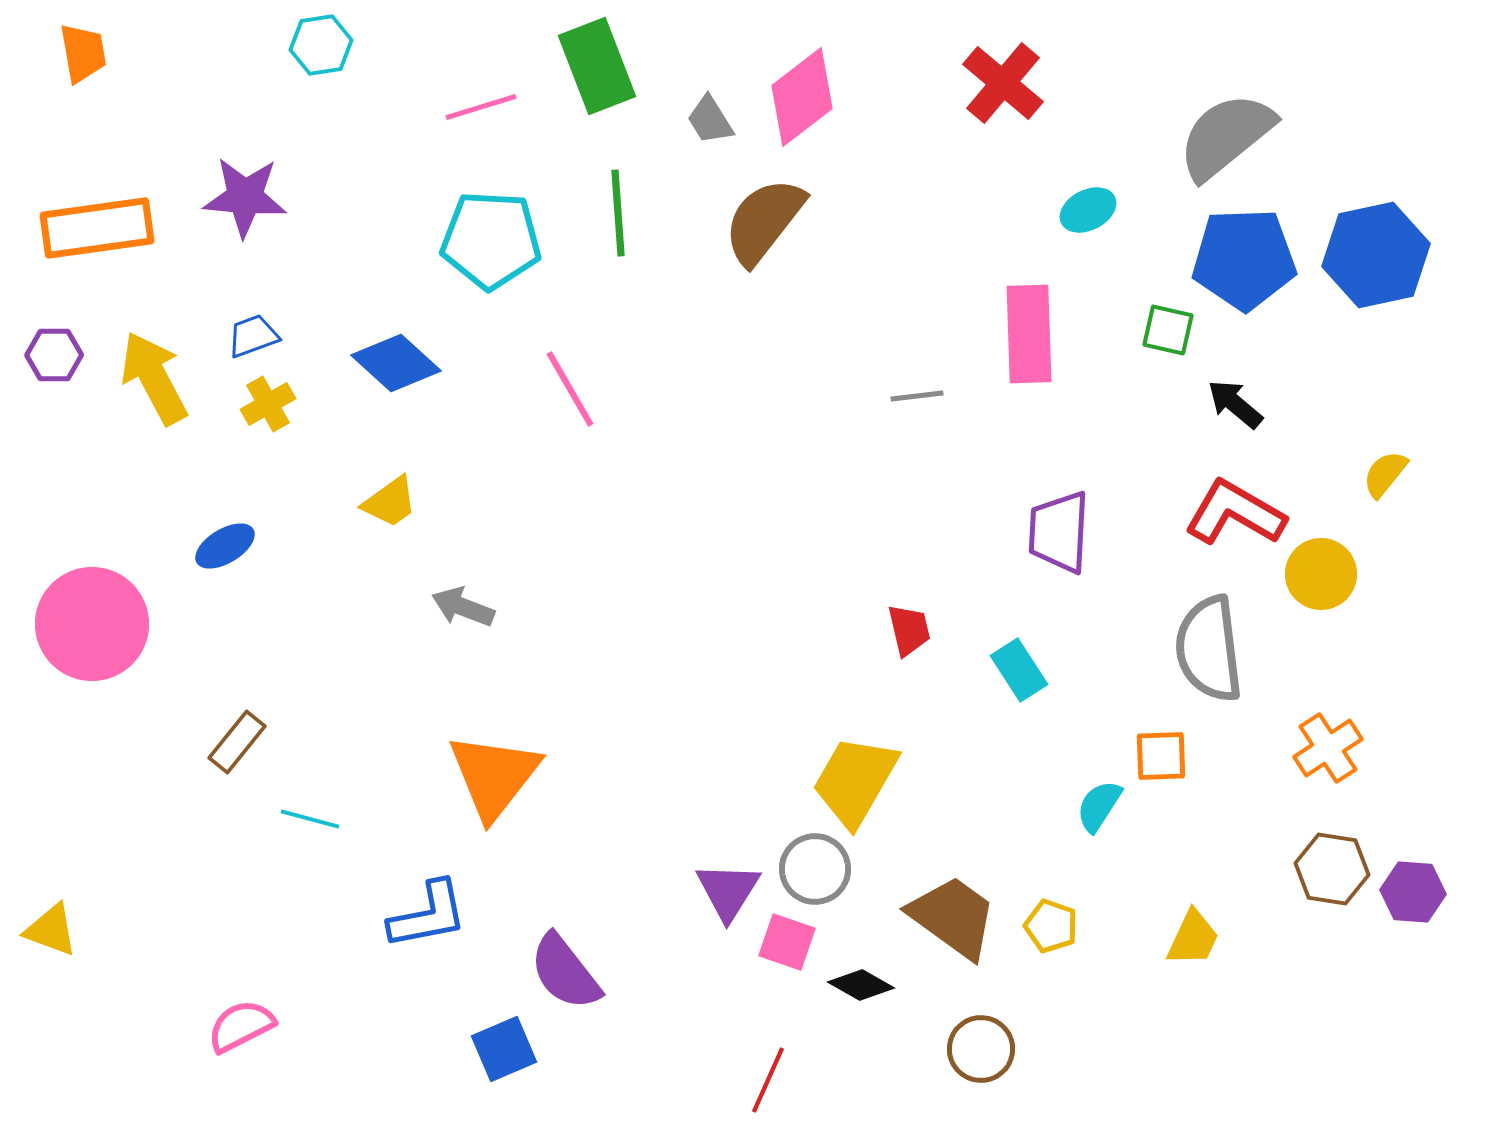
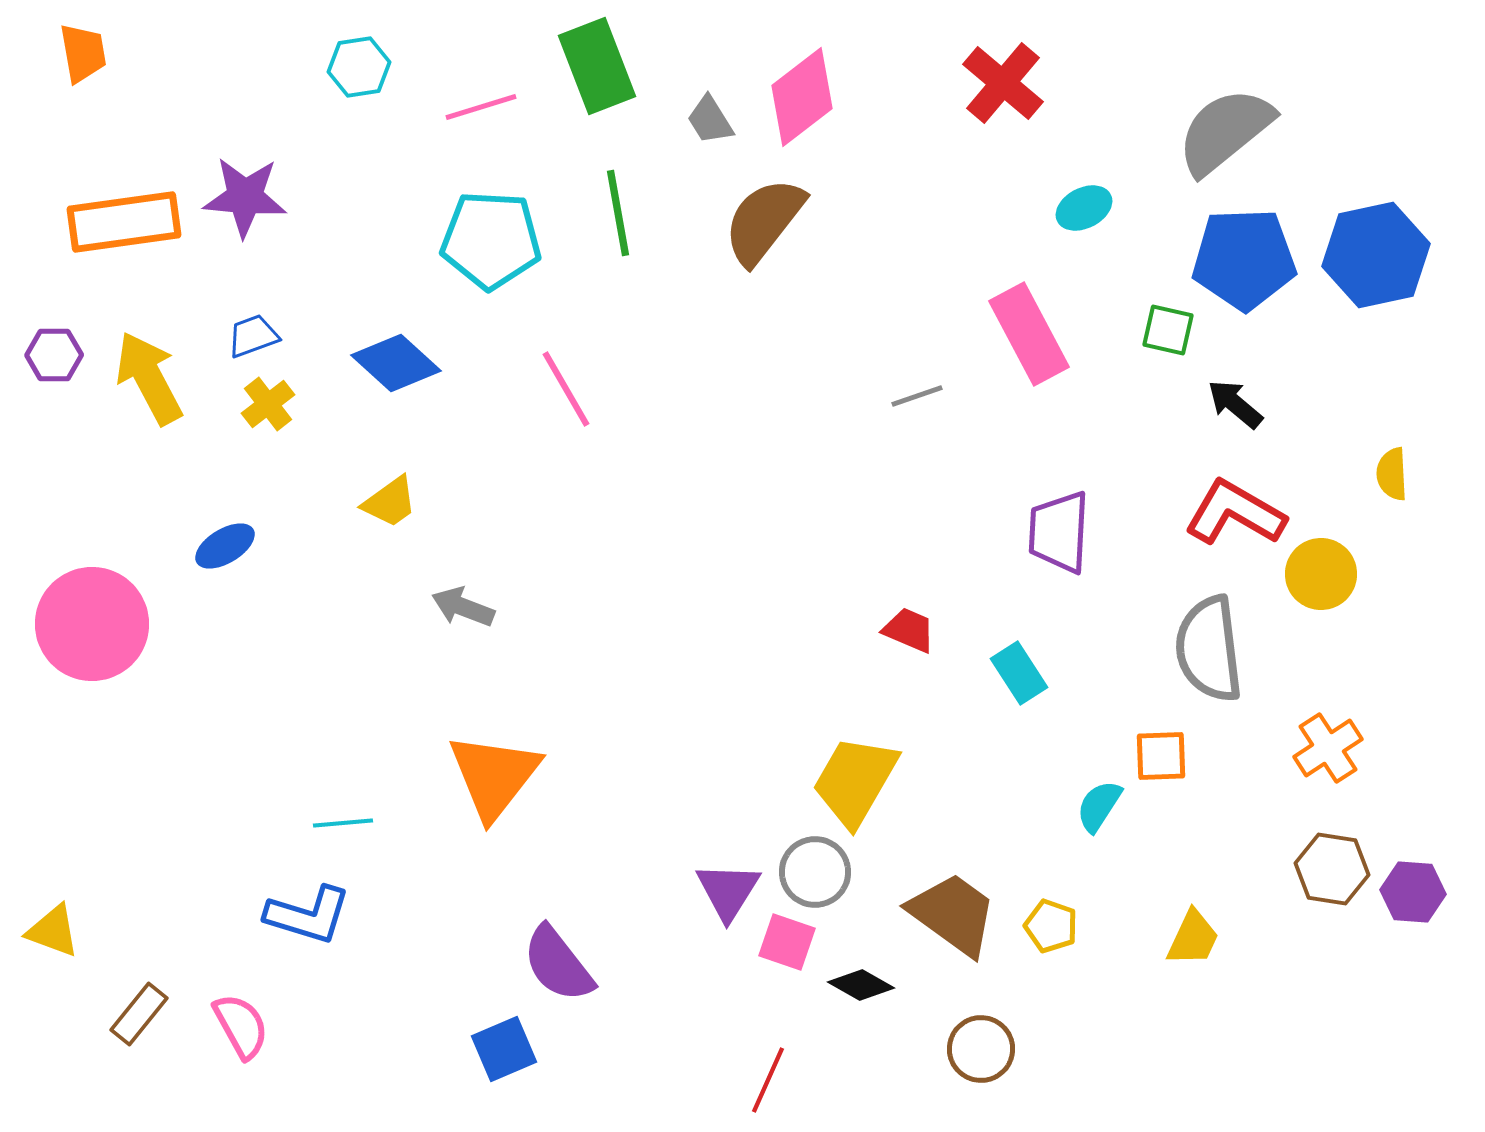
cyan hexagon at (321, 45): moved 38 px right, 22 px down
gray semicircle at (1226, 136): moved 1 px left, 5 px up
cyan ellipse at (1088, 210): moved 4 px left, 2 px up
green line at (618, 213): rotated 6 degrees counterclockwise
orange rectangle at (97, 228): moved 27 px right, 6 px up
pink rectangle at (1029, 334): rotated 26 degrees counterclockwise
yellow arrow at (154, 378): moved 5 px left
pink line at (570, 389): moved 4 px left
gray line at (917, 396): rotated 12 degrees counterclockwise
yellow cross at (268, 404): rotated 8 degrees counterclockwise
yellow semicircle at (1385, 474): moved 7 px right; rotated 42 degrees counterclockwise
red trapezoid at (909, 630): rotated 54 degrees counterclockwise
cyan rectangle at (1019, 670): moved 3 px down
brown rectangle at (237, 742): moved 98 px left, 272 px down
cyan line at (310, 819): moved 33 px right, 4 px down; rotated 20 degrees counterclockwise
gray circle at (815, 869): moved 3 px down
blue L-shape at (428, 915): moved 120 px left; rotated 28 degrees clockwise
brown trapezoid at (953, 917): moved 3 px up
yellow triangle at (51, 930): moved 2 px right, 1 px down
purple semicircle at (565, 972): moved 7 px left, 8 px up
pink semicircle at (241, 1026): rotated 88 degrees clockwise
